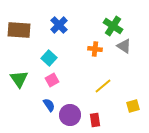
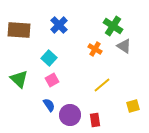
orange cross: rotated 24 degrees clockwise
green triangle: rotated 12 degrees counterclockwise
yellow line: moved 1 px left, 1 px up
